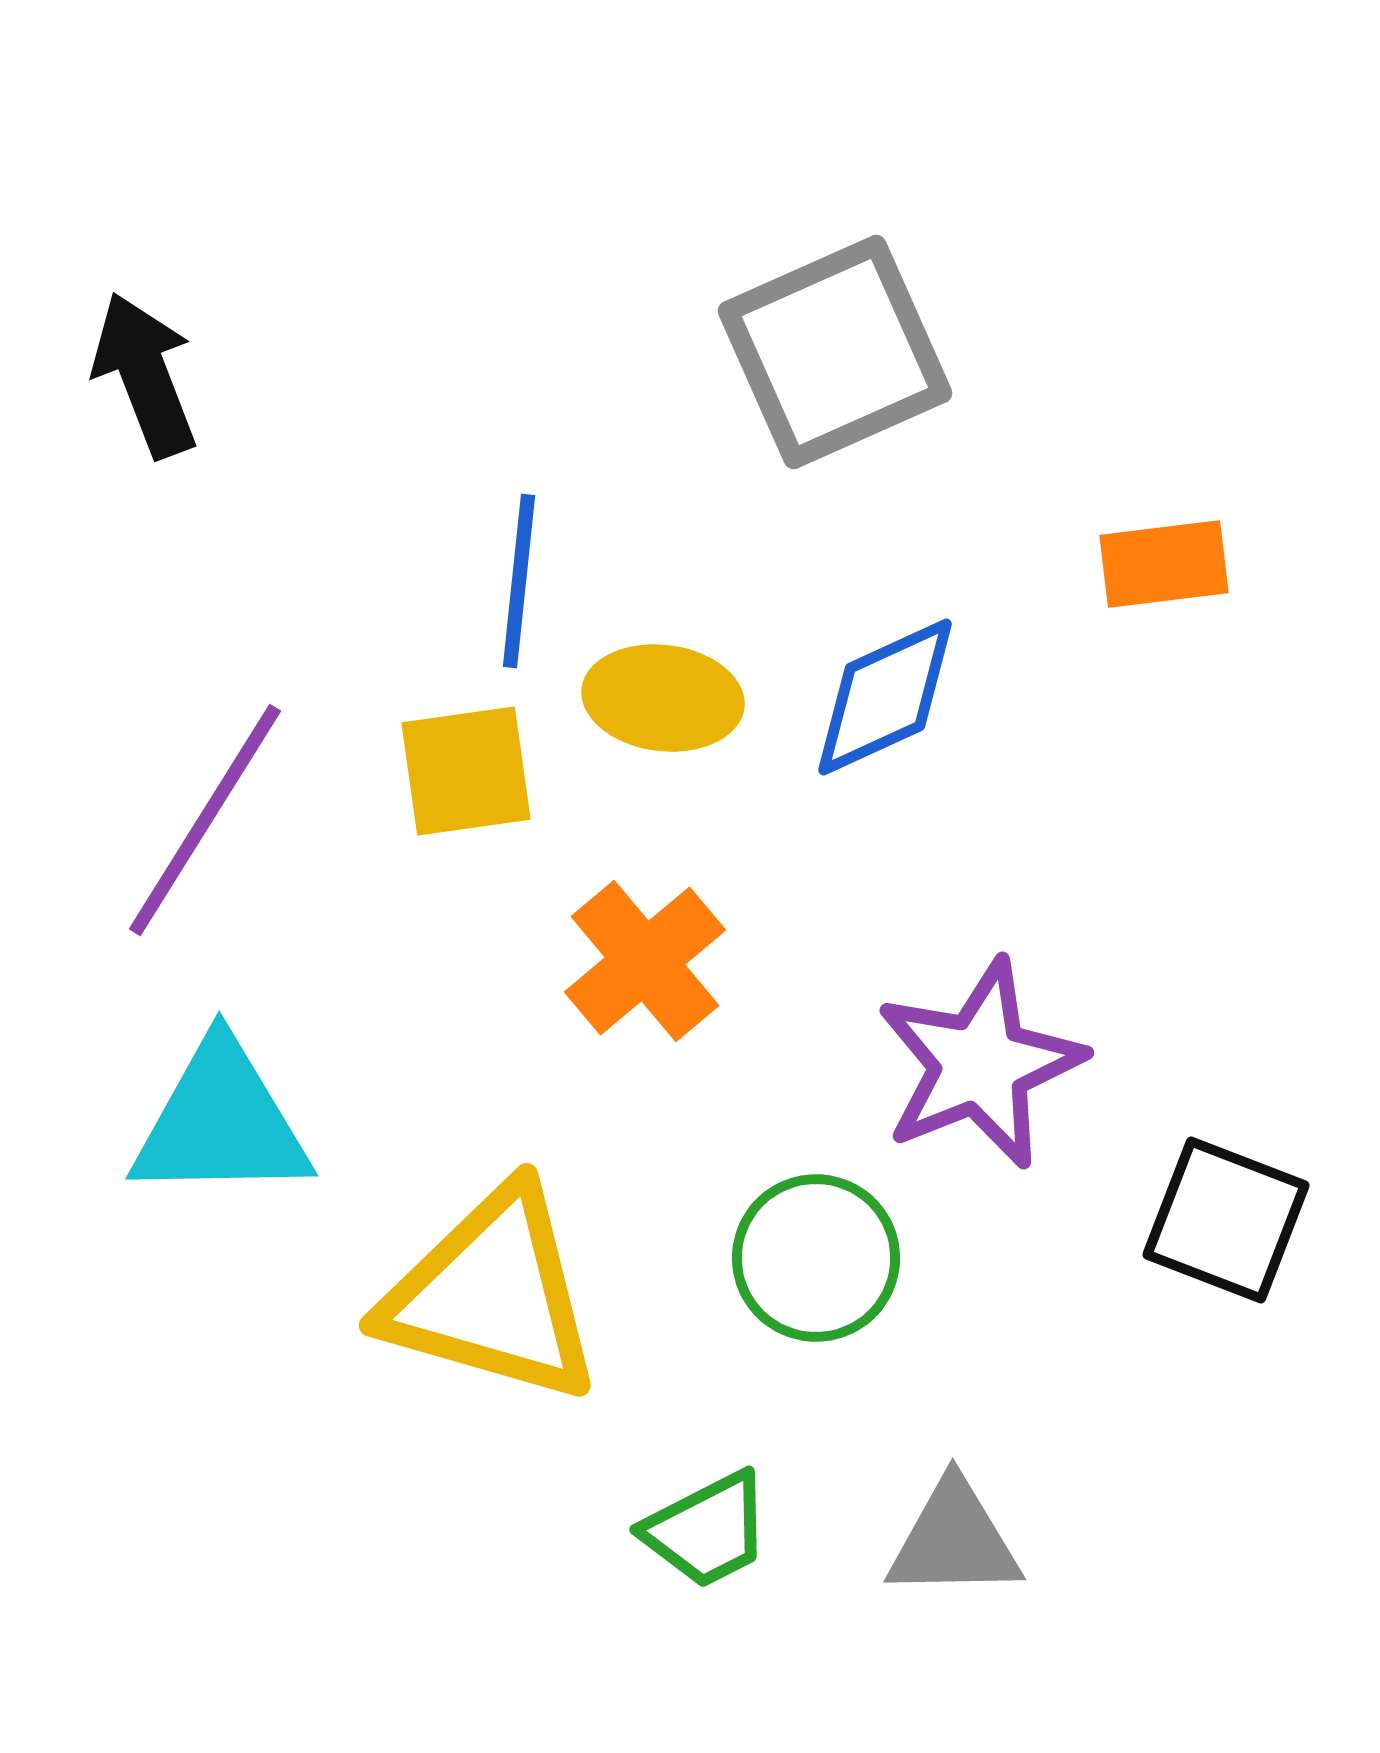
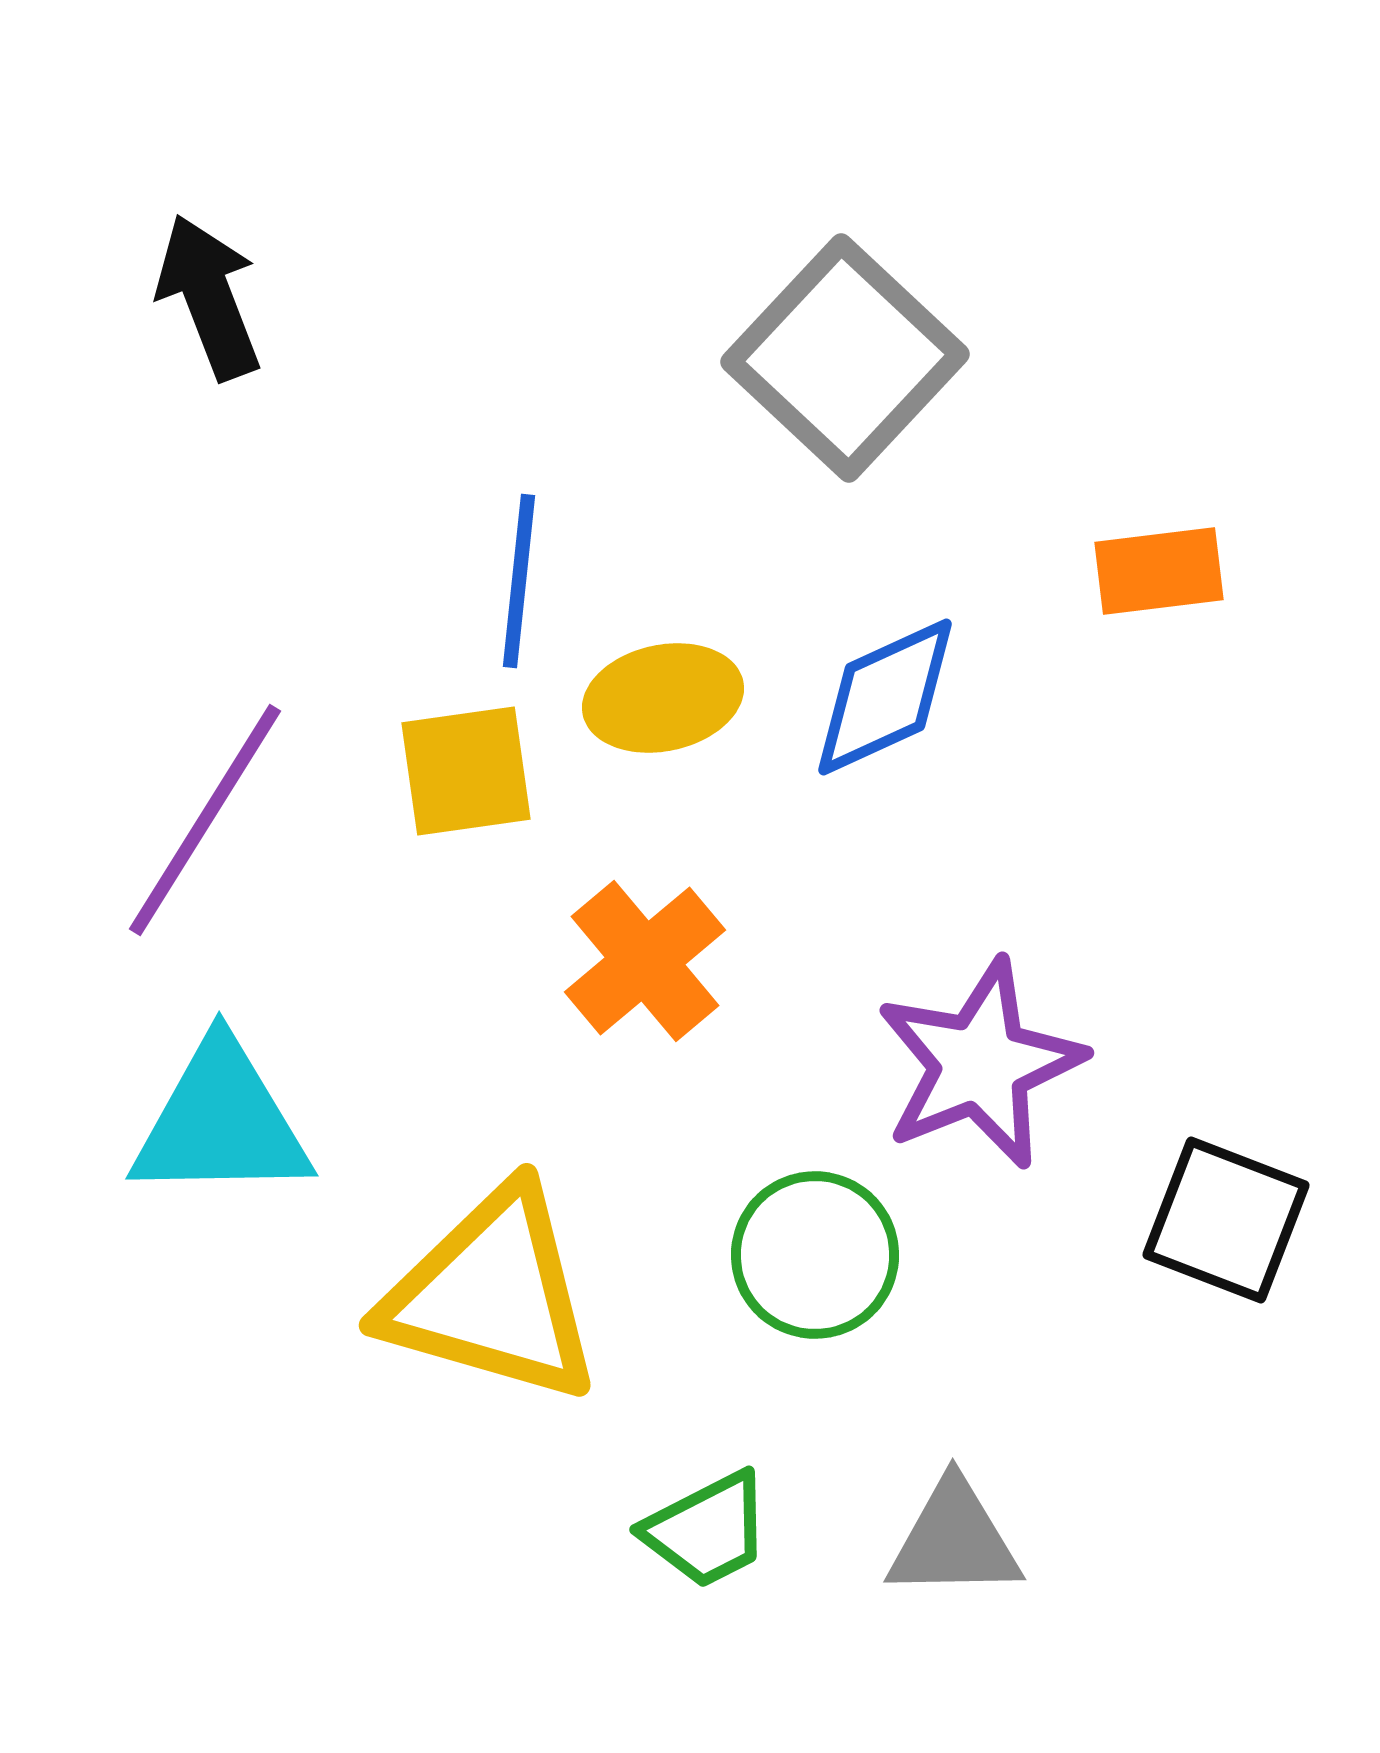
gray square: moved 10 px right, 6 px down; rotated 23 degrees counterclockwise
black arrow: moved 64 px right, 78 px up
orange rectangle: moved 5 px left, 7 px down
yellow ellipse: rotated 19 degrees counterclockwise
green circle: moved 1 px left, 3 px up
